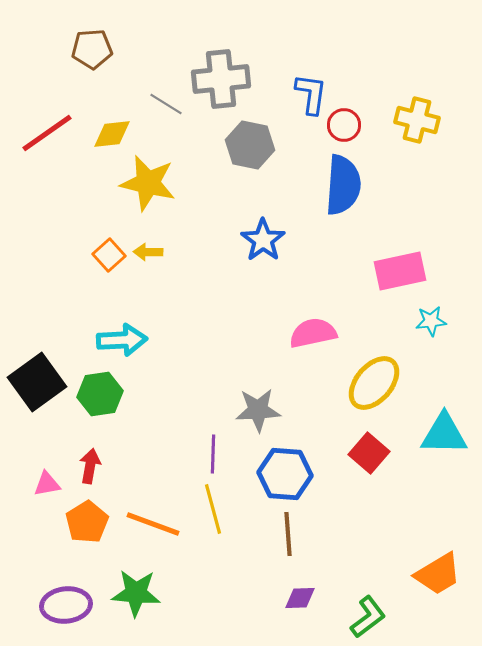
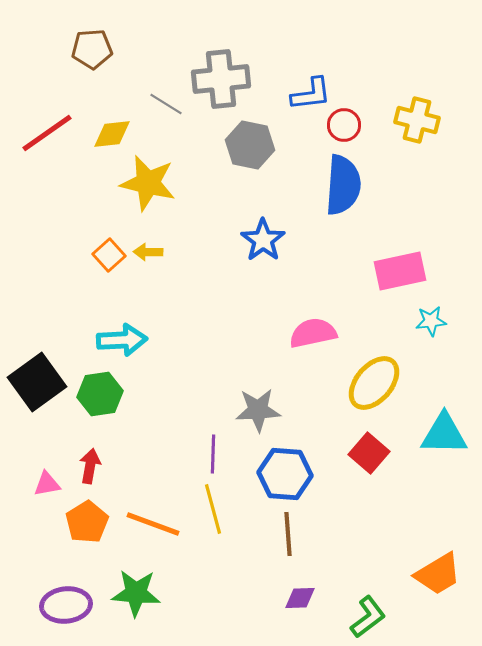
blue L-shape: rotated 75 degrees clockwise
